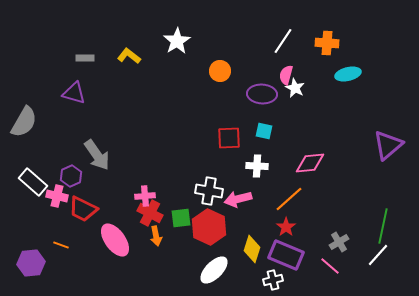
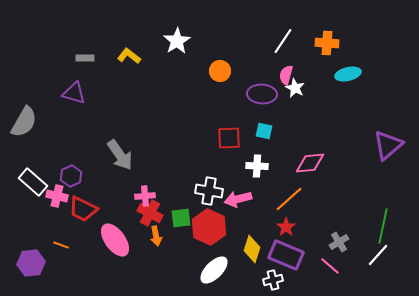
gray arrow at (97, 155): moved 23 px right
